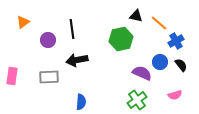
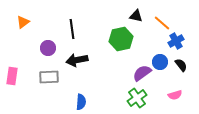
orange line: moved 3 px right
purple circle: moved 8 px down
purple semicircle: rotated 60 degrees counterclockwise
green cross: moved 2 px up
